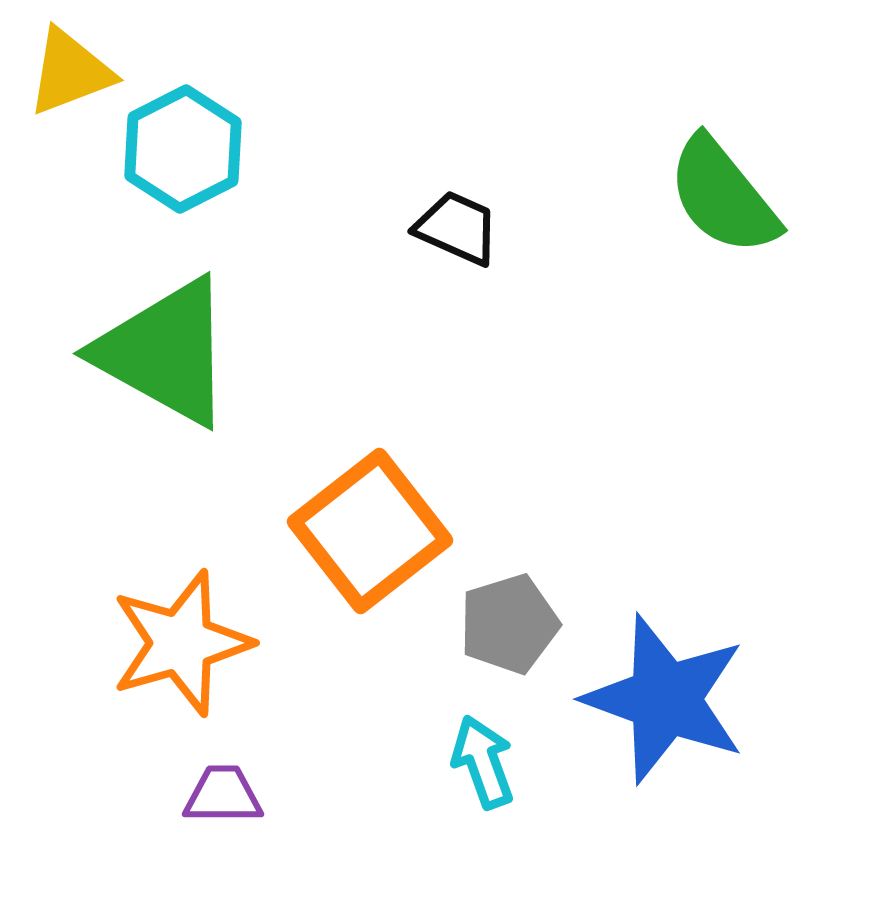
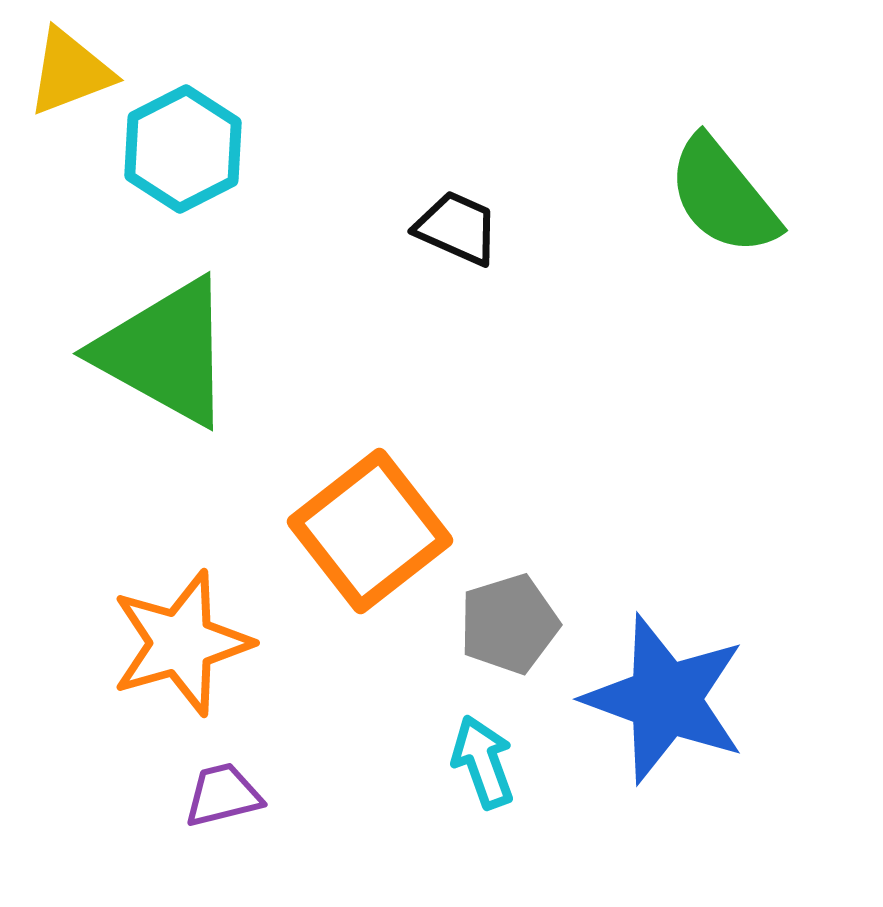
purple trapezoid: rotated 14 degrees counterclockwise
